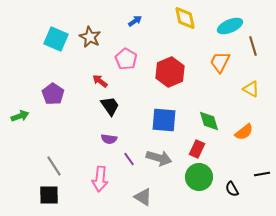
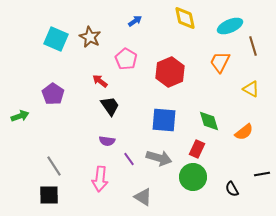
purple semicircle: moved 2 px left, 2 px down
green circle: moved 6 px left
